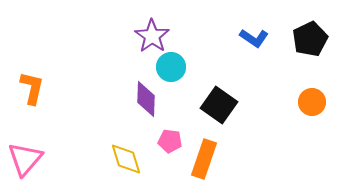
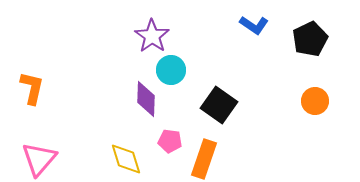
blue L-shape: moved 13 px up
cyan circle: moved 3 px down
orange circle: moved 3 px right, 1 px up
pink triangle: moved 14 px right
